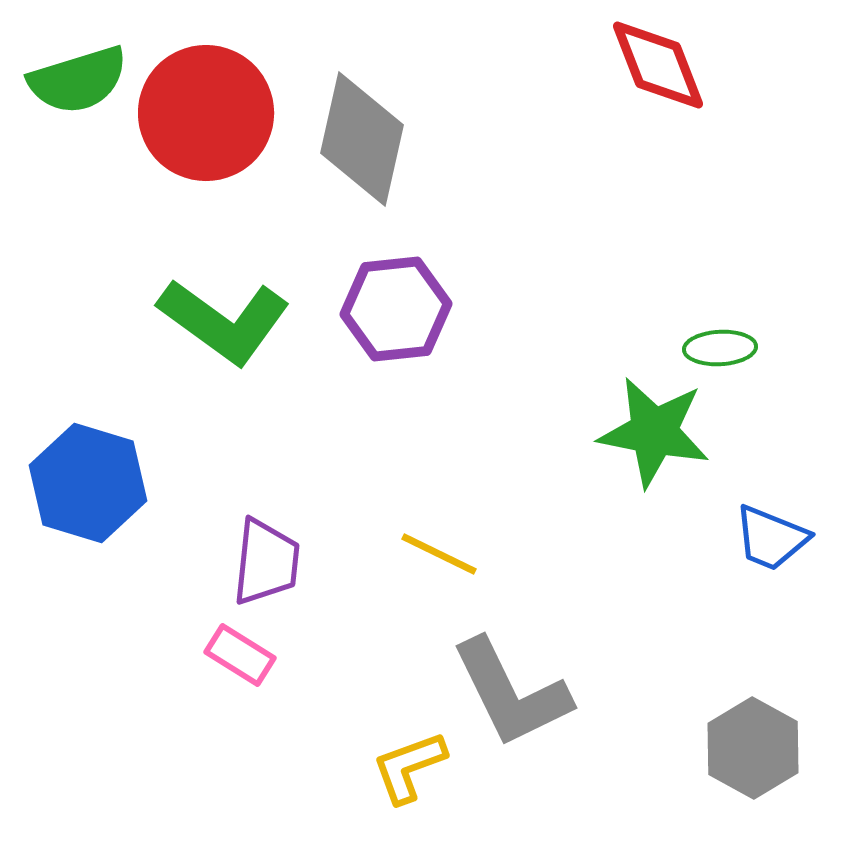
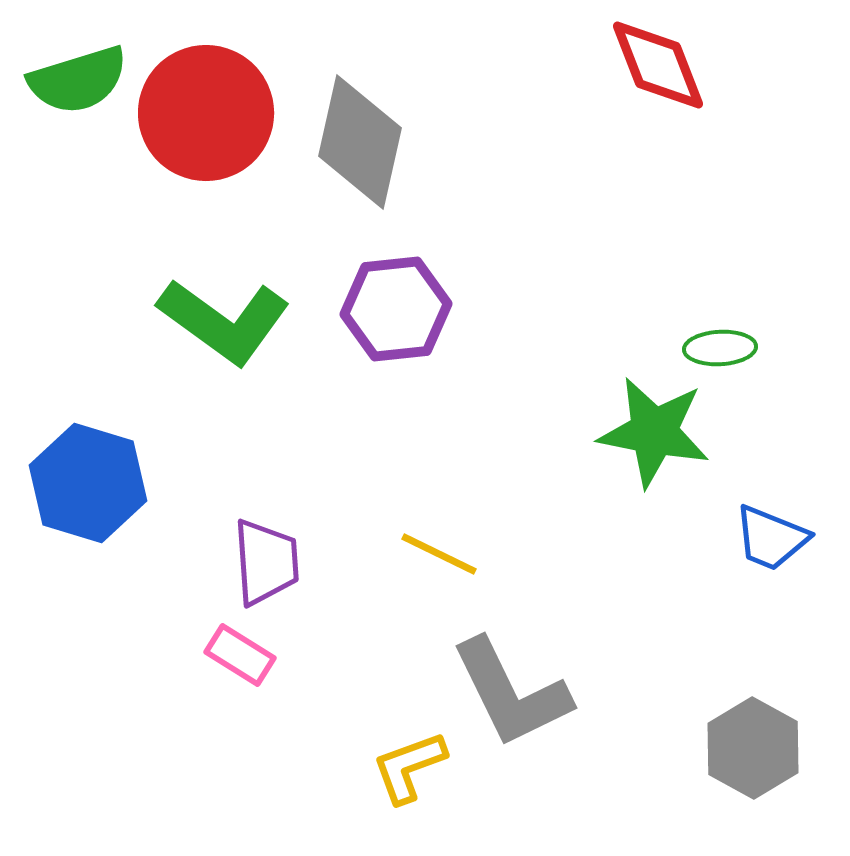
gray diamond: moved 2 px left, 3 px down
purple trapezoid: rotated 10 degrees counterclockwise
